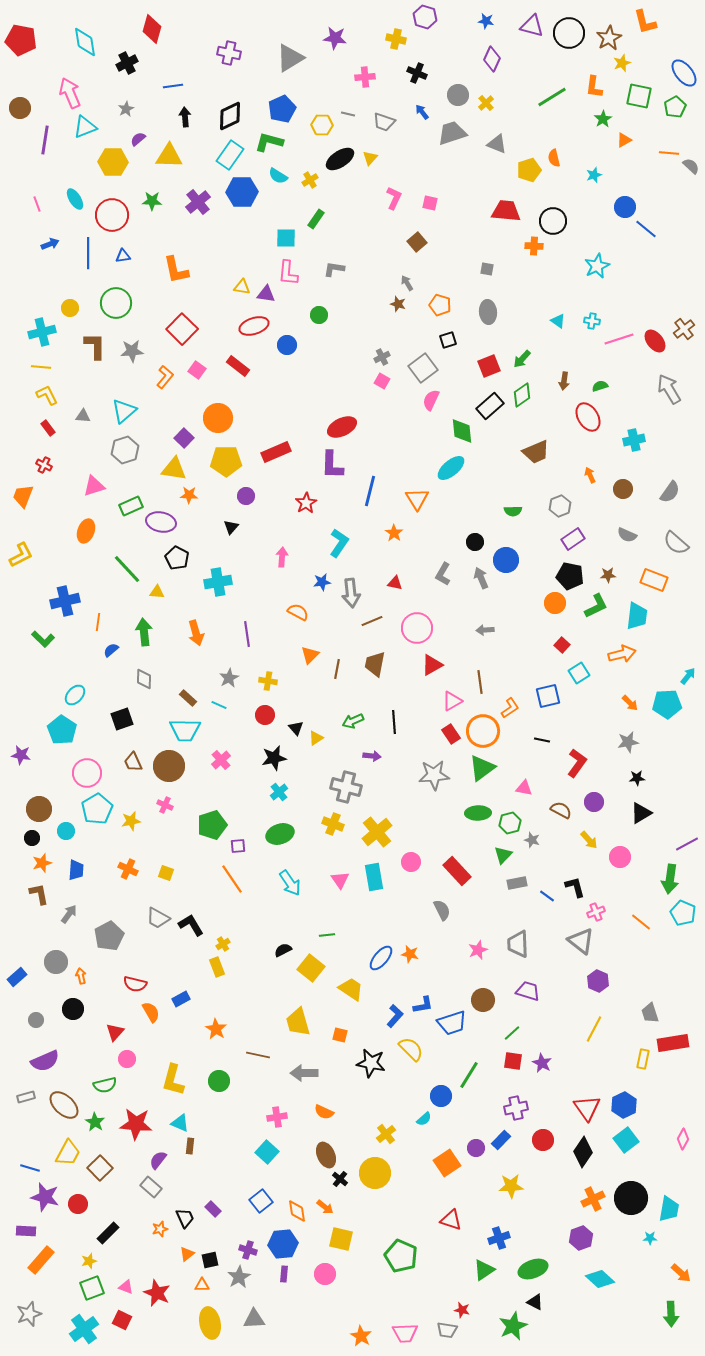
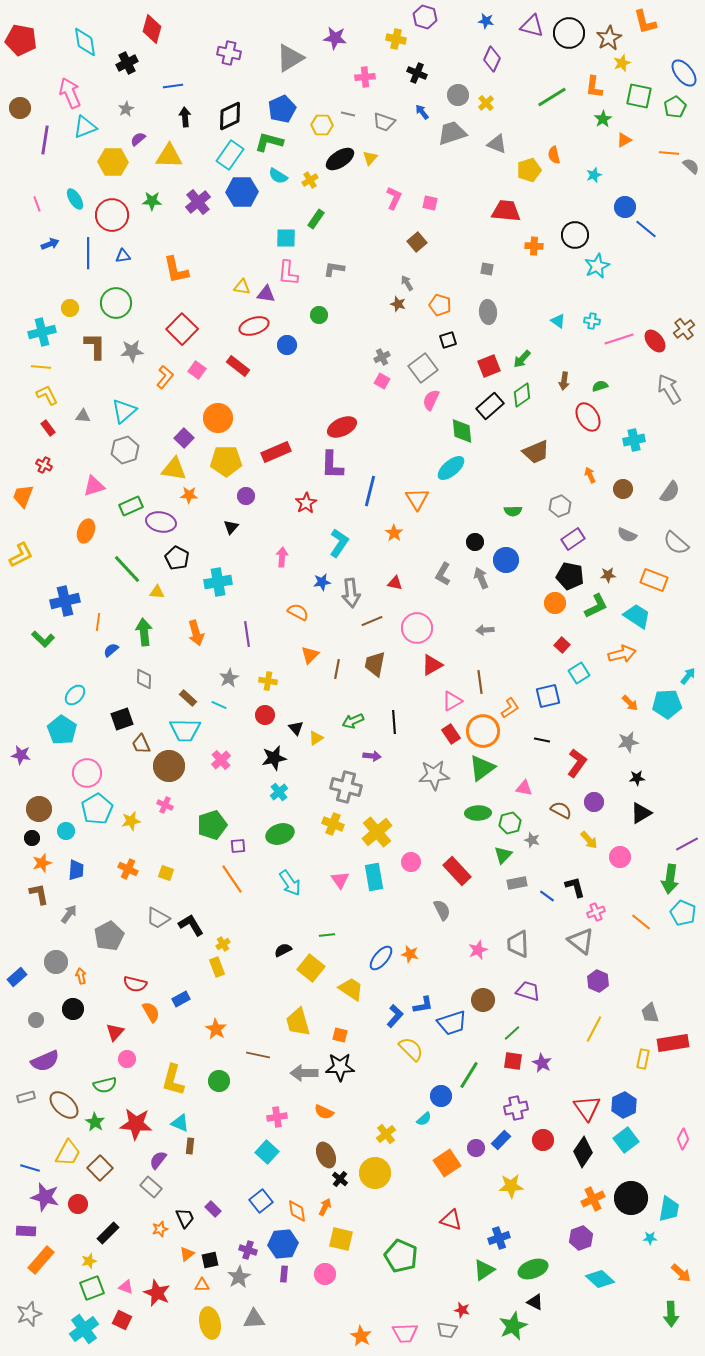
orange semicircle at (554, 158): moved 3 px up
black circle at (553, 221): moved 22 px right, 14 px down
cyan trapezoid at (637, 616): rotated 64 degrees counterclockwise
brown trapezoid at (133, 762): moved 8 px right, 18 px up
black star at (371, 1063): moved 31 px left, 4 px down; rotated 12 degrees counterclockwise
orange arrow at (325, 1207): rotated 102 degrees counterclockwise
